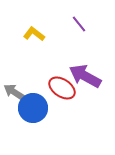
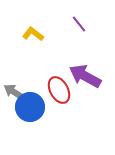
yellow L-shape: moved 1 px left
red ellipse: moved 3 px left, 2 px down; rotated 28 degrees clockwise
blue circle: moved 3 px left, 1 px up
